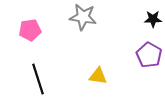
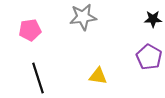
gray star: rotated 16 degrees counterclockwise
purple pentagon: moved 2 px down
black line: moved 1 px up
